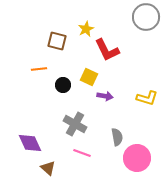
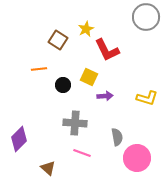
brown square: moved 1 px right, 1 px up; rotated 18 degrees clockwise
purple arrow: rotated 14 degrees counterclockwise
gray cross: moved 1 px up; rotated 25 degrees counterclockwise
purple diamond: moved 11 px left, 4 px up; rotated 70 degrees clockwise
